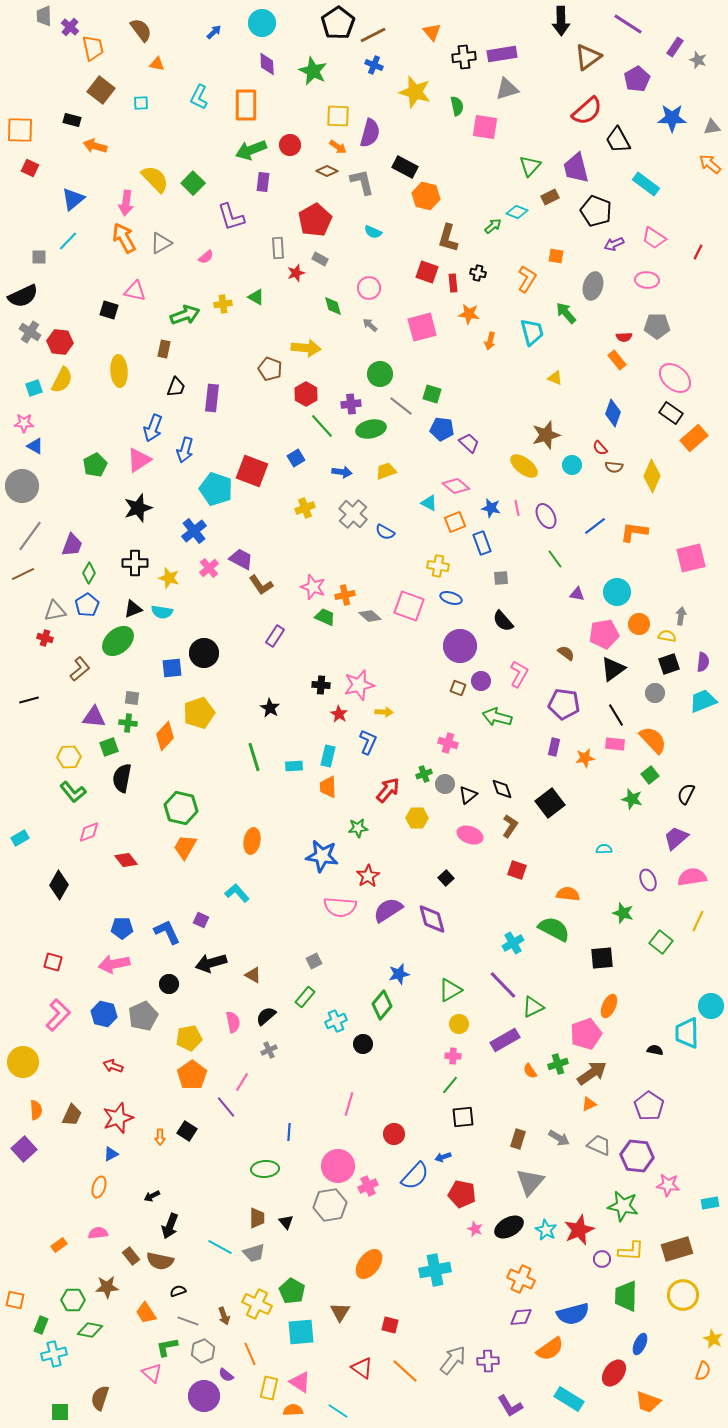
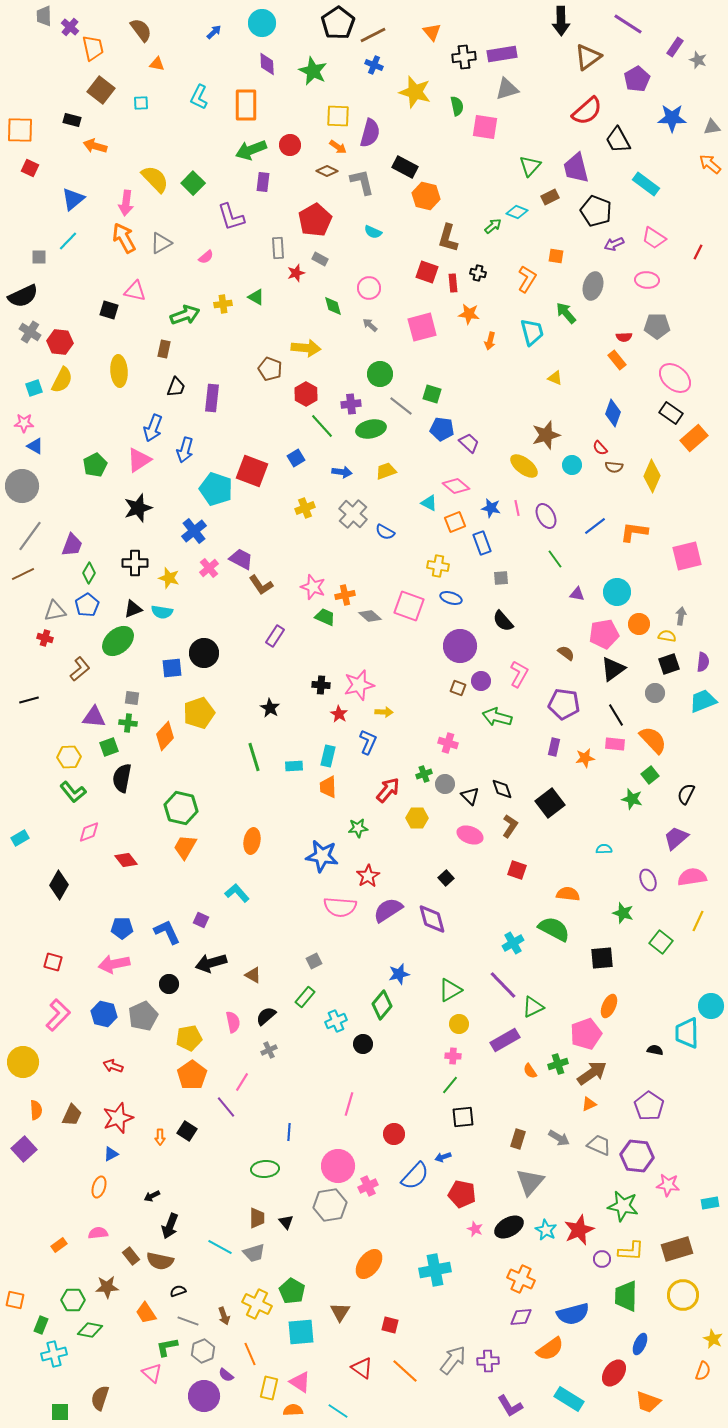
pink square at (691, 558): moved 4 px left, 2 px up
black triangle at (468, 795): moved 2 px right, 1 px down; rotated 36 degrees counterclockwise
